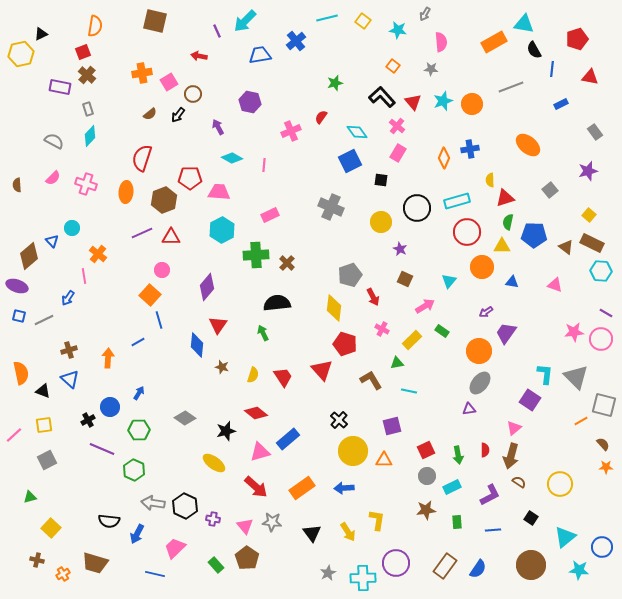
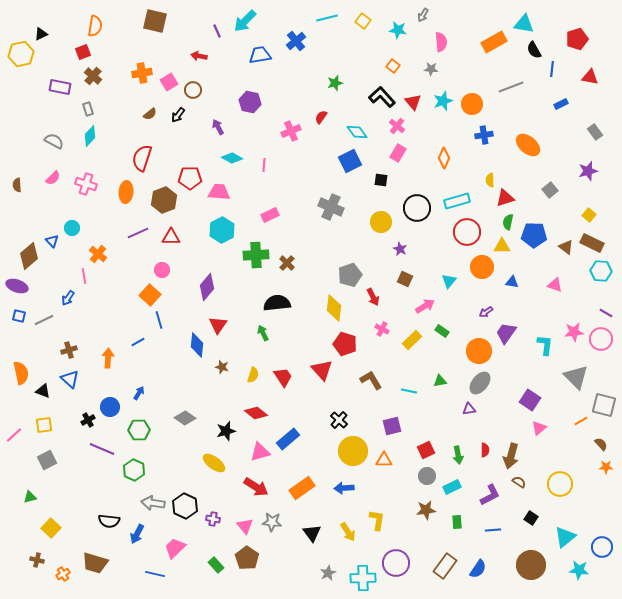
gray arrow at (425, 14): moved 2 px left, 1 px down
brown cross at (87, 75): moved 6 px right, 1 px down
brown circle at (193, 94): moved 4 px up
blue cross at (470, 149): moved 14 px right, 14 px up
purple line at (142, 233): moved 4 px left
green triangle at (397, 363): moved 43 px right, 18 px down
cyan L-shape at (545, 374): moved 29 px up
pink triangle at (514, 428): moved 25 px right
brown semicircle at (603, 444): moved 2 px left
red arrow at (256, 487): rotated 10 degrees counterclockwise
